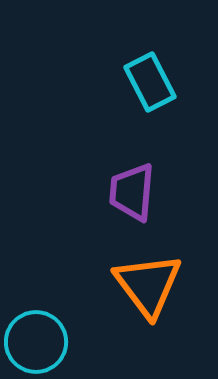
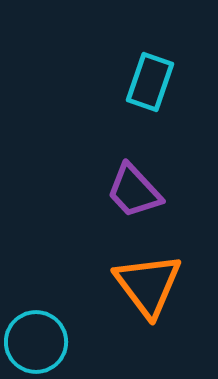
cyan rectangle: rotated 46 degrees clockwise
purple trapezoid: moved 2 px right, 1 px up; rotated 48 degrees counterclockwise
